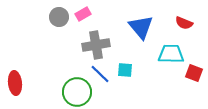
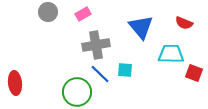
gray circle: moved 11 px left, 5 px up
